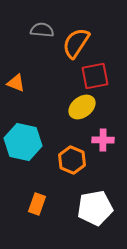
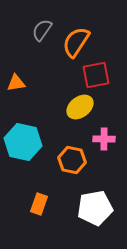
gray semicircle: rotated 60 degrees counterclockwise
orange semicircle: moved 1 px up
red square: moved 1 px right, 1 px up
orange triangle: rotated 30 degrees counterclockwise
yellow ellipse: moved 2 px left
pink cross: moved 1 px right, 1 px up
orange hexagon: rotated 12 degrees counterclockwise
orange rectangle: moved 2 px right
